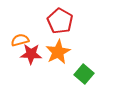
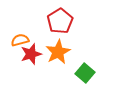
red pentagon: rotated 10 degrees clockwise
red star: rotated 20 degrees counterclockwise
green square: moved 1 px right, 1 px up
